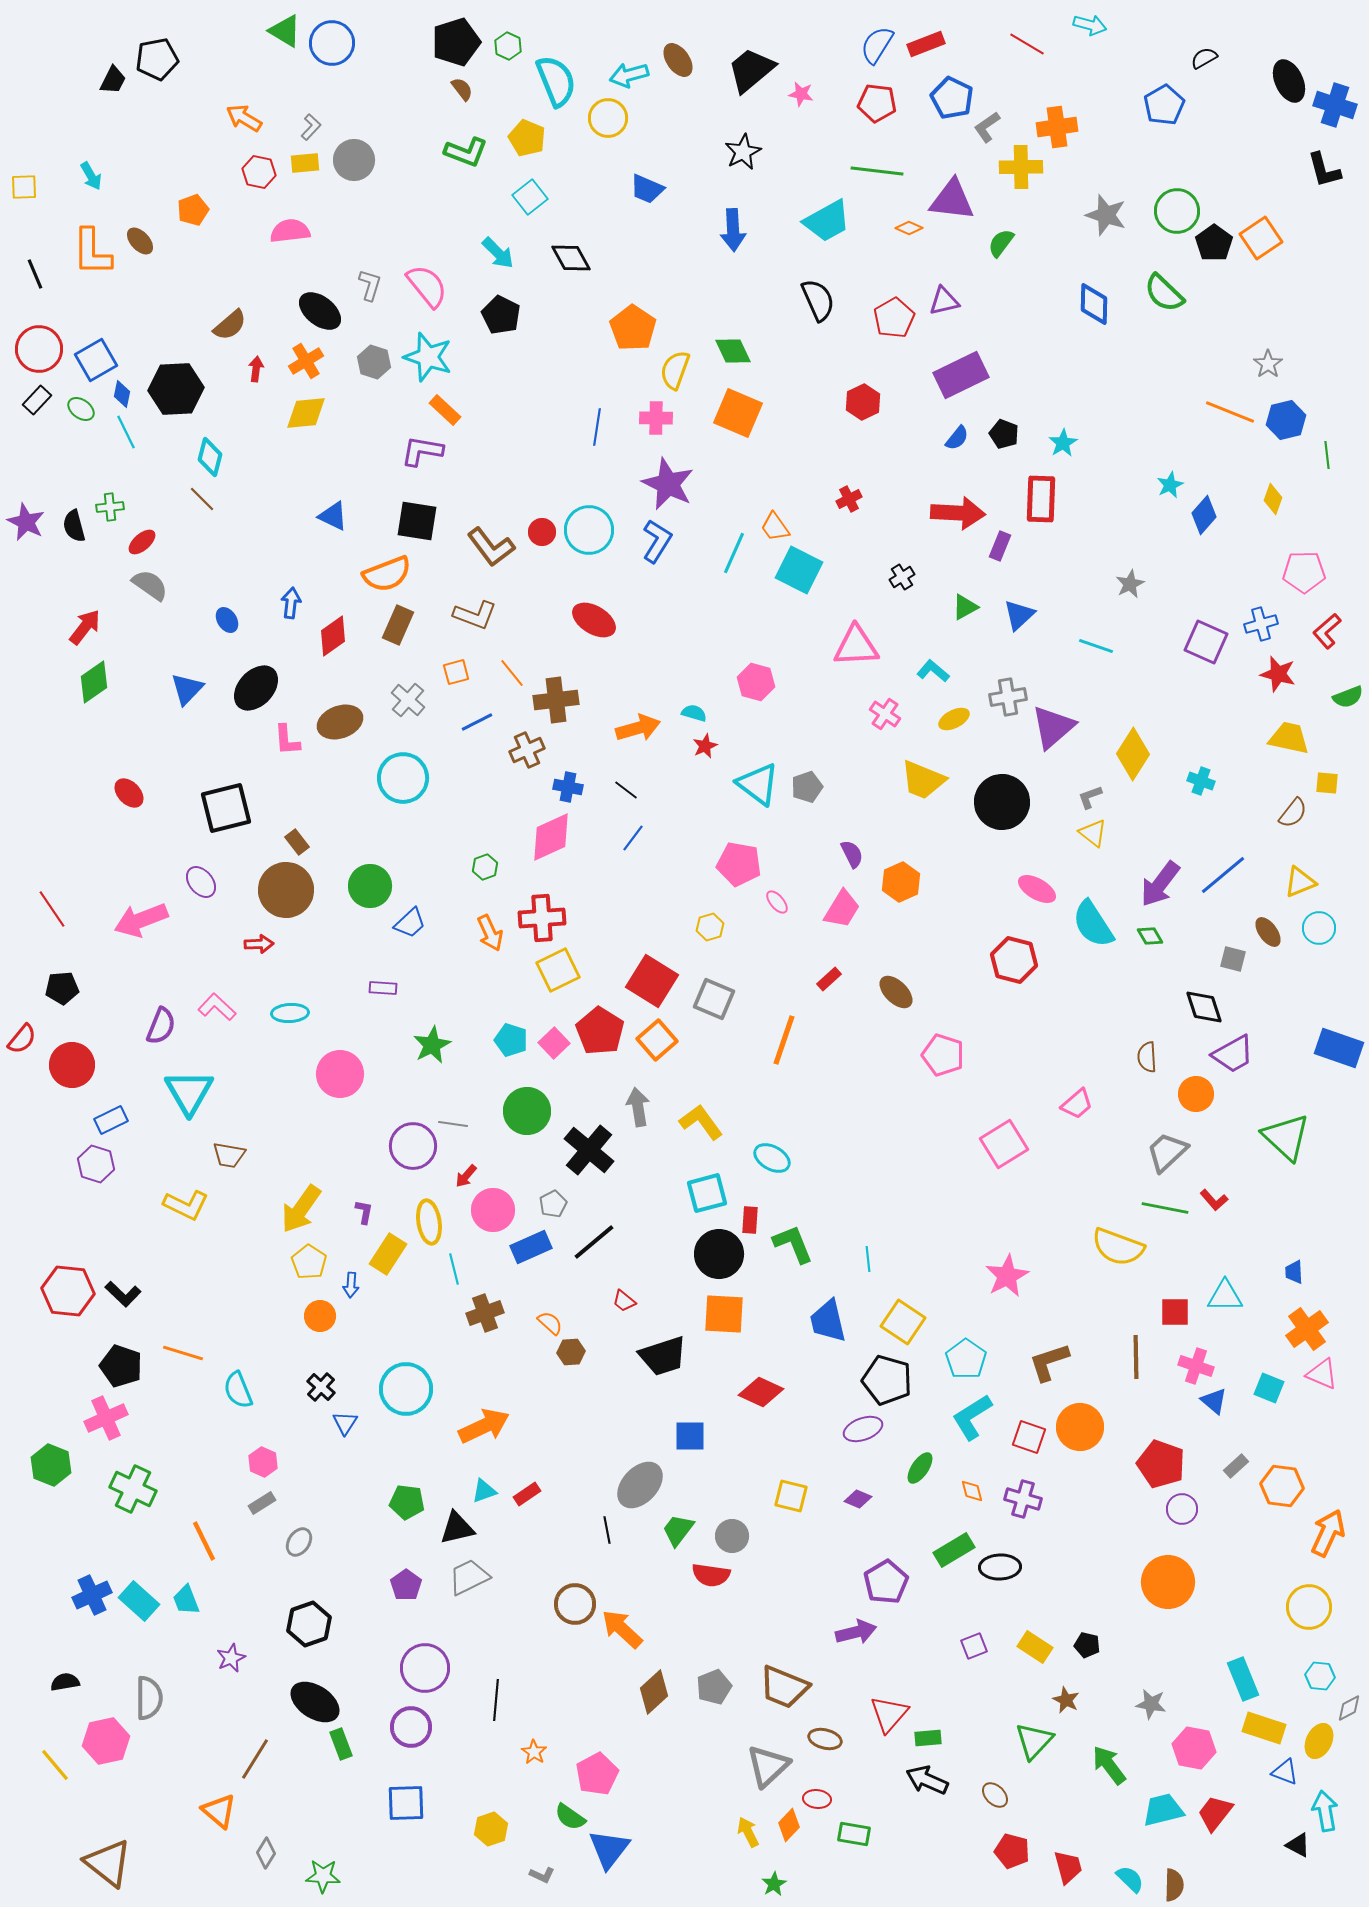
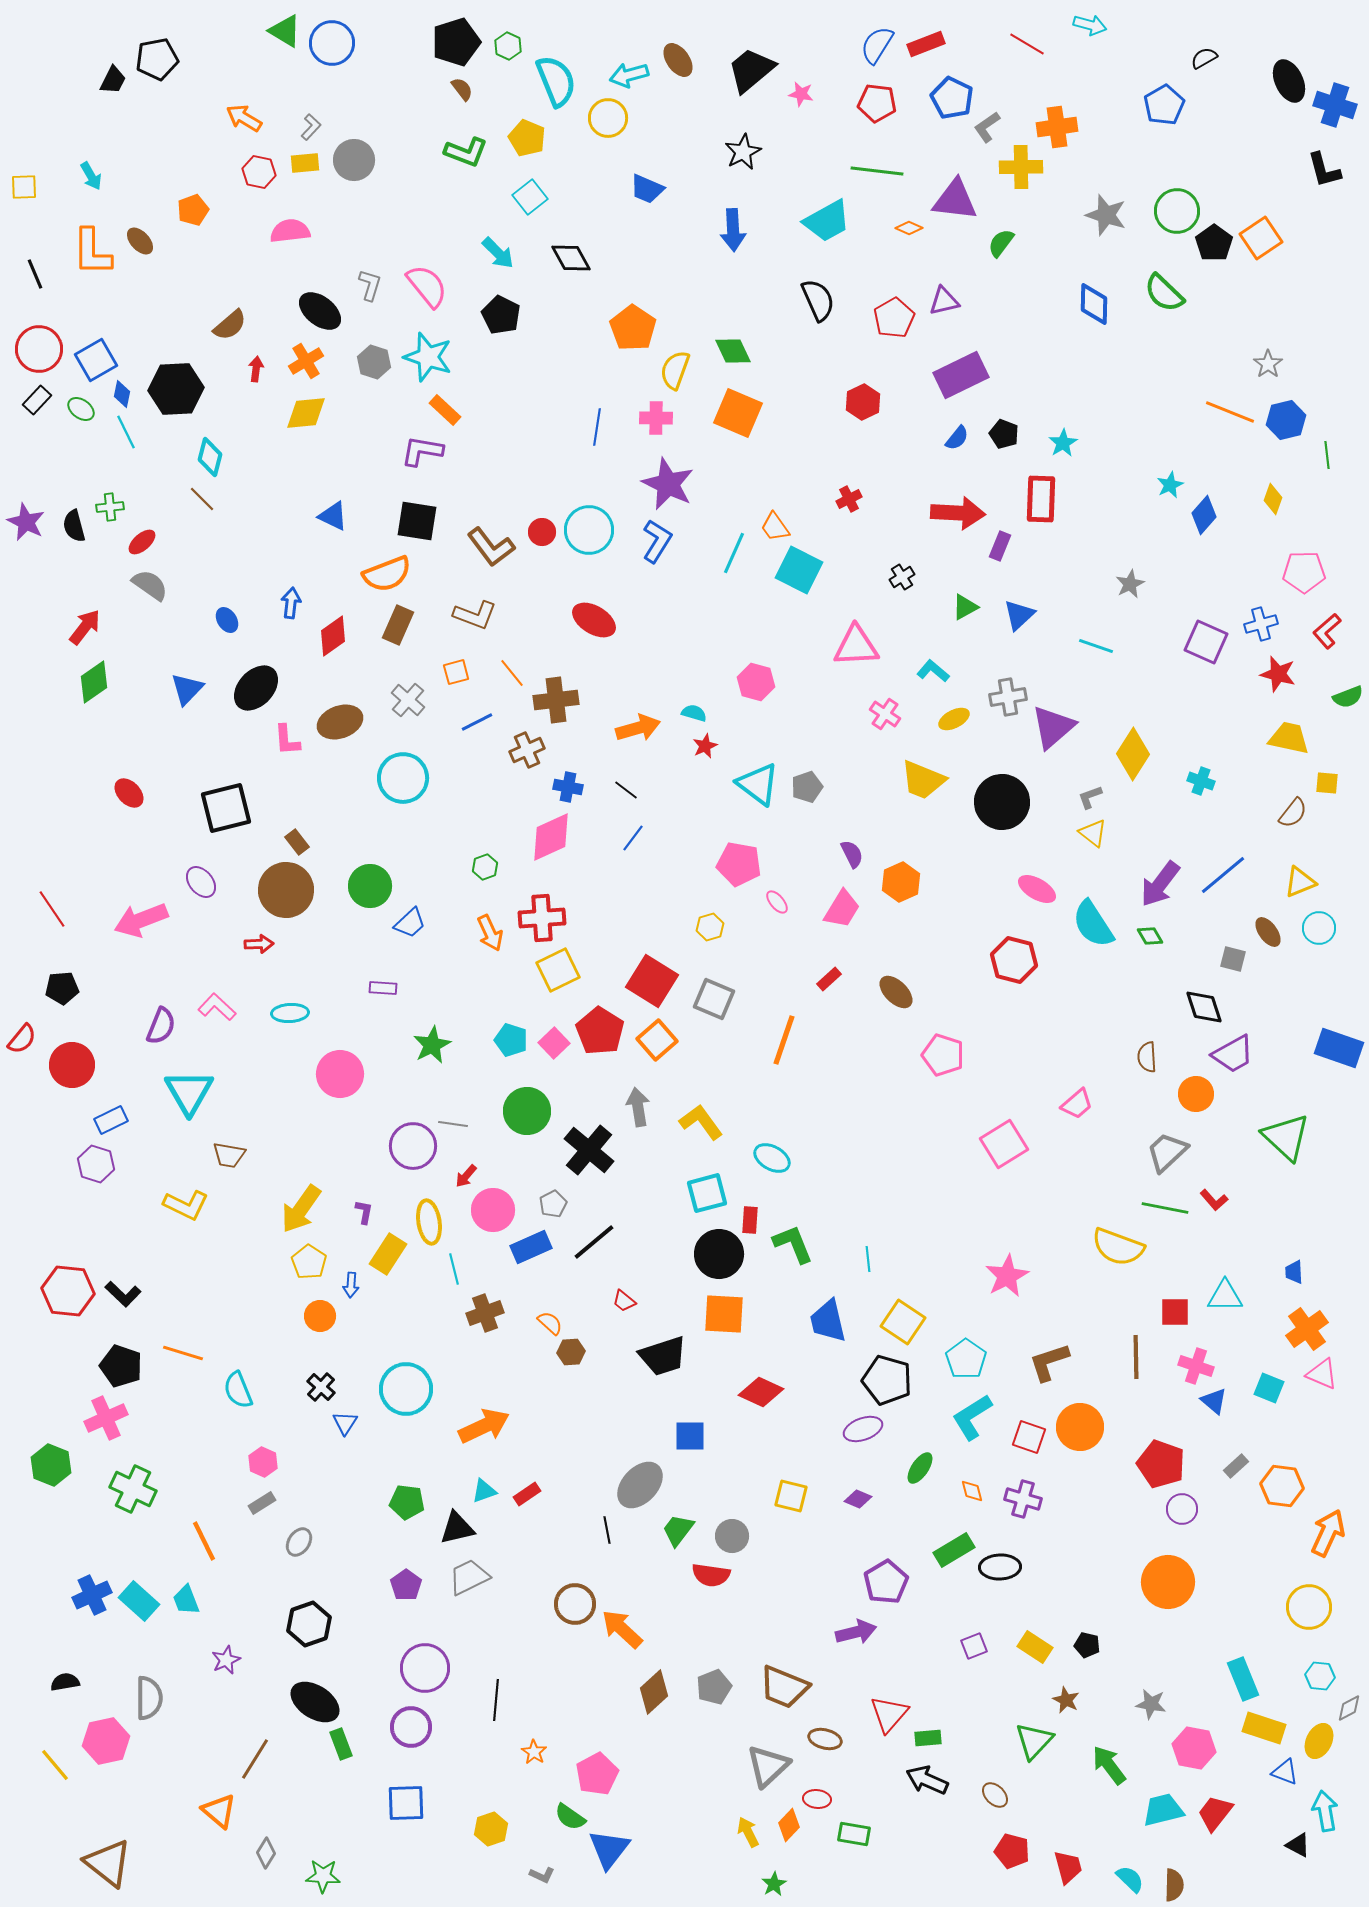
purple triangle at (952, 200): moved 3 px right
purple star at (231, 1658): moved 5 px left, 2 px down
